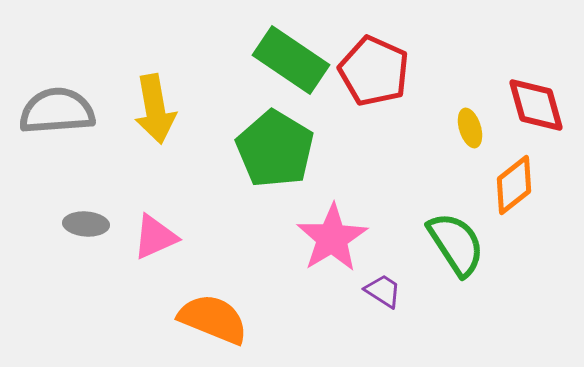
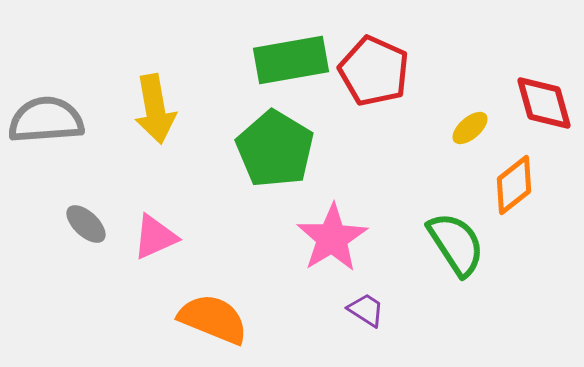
green rectangle: rotated 44 degrees counterclockwise
red diamond: moved 8 px right, 2 px up
gray semicircle: moved 11 px left, 9 px down
yellow ellipse: rotated 66 degrees clockwise
gray ellipse: rotated 39 degrees clockwise
purple trapezoid: moved 17 px left, 19 px down
